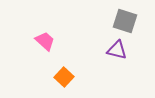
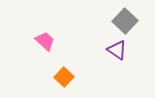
gray square: rotated 25 degrees clockwise
purple triangle: rotated 20 degrees clockwise
